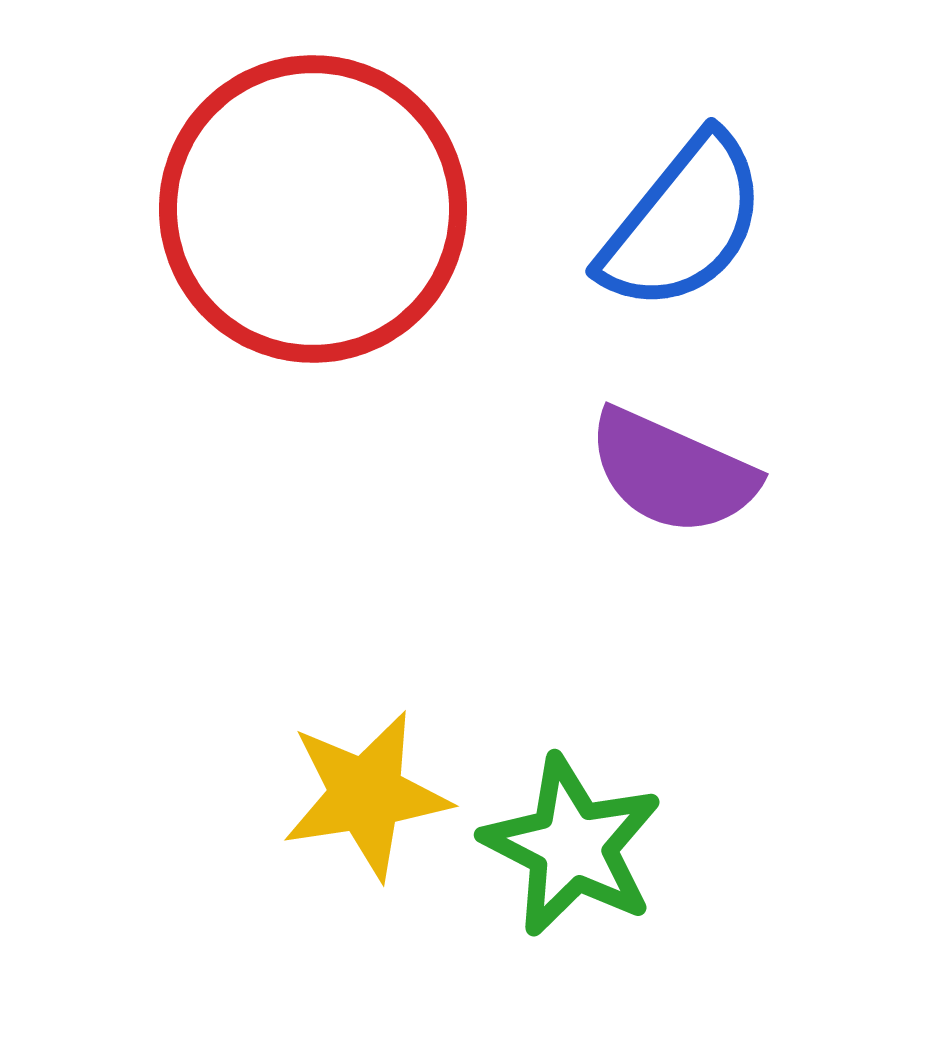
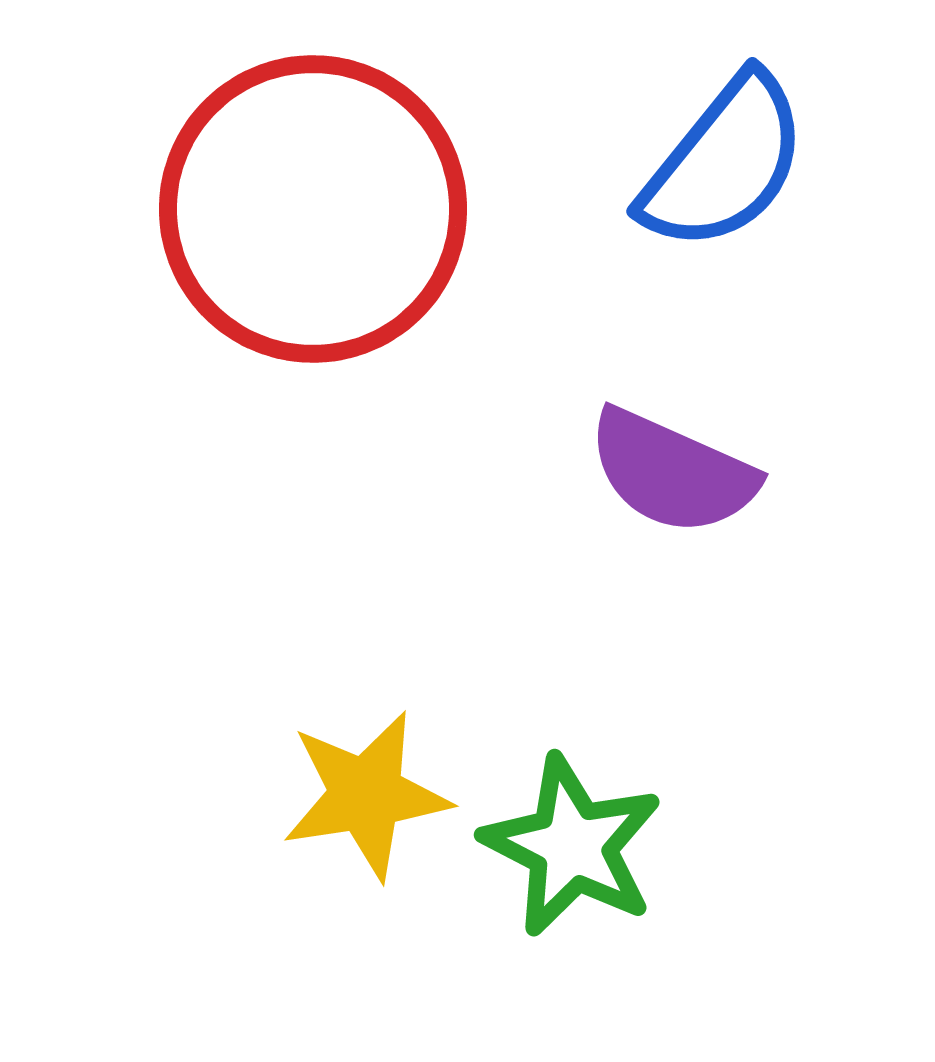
blue semicircle: moved 41 px right, 60 px up
